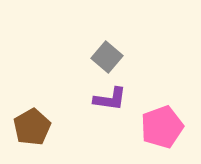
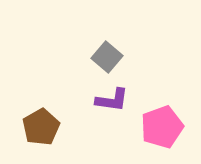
purple L-shape: moved 2 px right, 1 px down
brown pentagon: moved 9 px right
